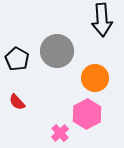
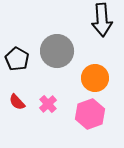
pink hexagon: moved 3 px right; rotated 8 degrees clockwise
pink cross: moved 12 px left, 29 px up
